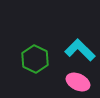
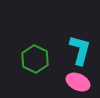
cyan L-shape: rotated 60 degrees clockwise
